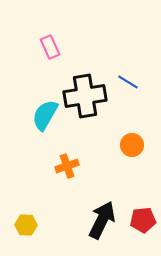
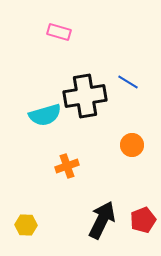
pink rectangle: moved 9 px right, 15 px up; rotated 50 degrees counterclockwise
cyan semicircle: rotated 136 degrees counterclockwise
red pentagon: rotated 15 degrees counterclockwise
